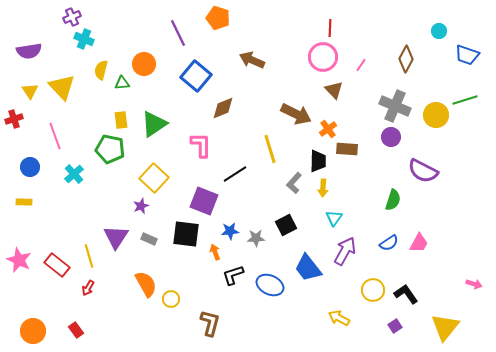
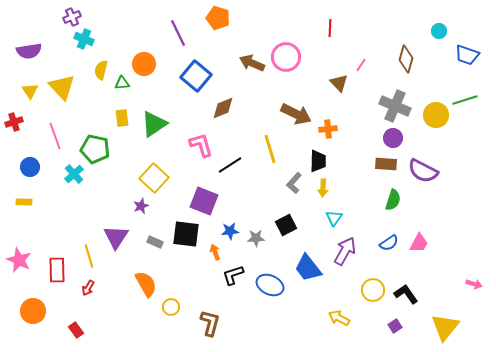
pink circle at (323, 57): moved 37 px left
brown diamond at (406, 59): rotated 12 degrees counterclockwise
brown arrow at (252, 60): moved 3 px down
brown triangle at (334, 90): moved 5 px right, 7 px up
red cross at (14, 119): moved 3 px down
yellow rectangle at (121, 120): moved 1 px right, 2 px up
orange cross at (328, 129): rotated 30 degrees clockwise
purple circle at (391, 137): moved 2 px right, 1 px down
pink L-shape at (201, 145): rotated 16 degrees counterclockwise
green pentagon at (110, 149): moved 15 px left
brown rectangle at (347, 149): moved 39 px right, 15 px down
black line at (235, 174): moved 5 px left, 9 px up
gray rectangle at (149, 239): moved 6 px right, 3 px down
red rectangle at (57, 265): moved 5 px down; rotated 50 degrees clockwise
yellow circle at (171, 299): moved 8 px down
orange circle at (33, 331): moved 20 px up
